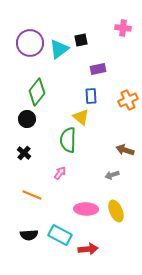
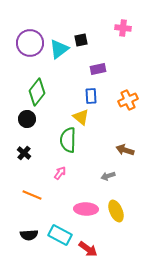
gray arrow: moved 4 px left, 1 px down
red arrow: rotated 42 degrees clockwise
